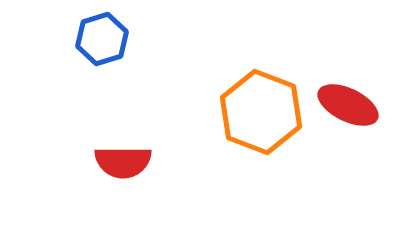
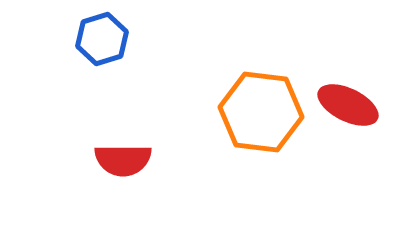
orange hexagon: rotated 14 degrees counterclockwise
red semicircle: moved 2 px up
